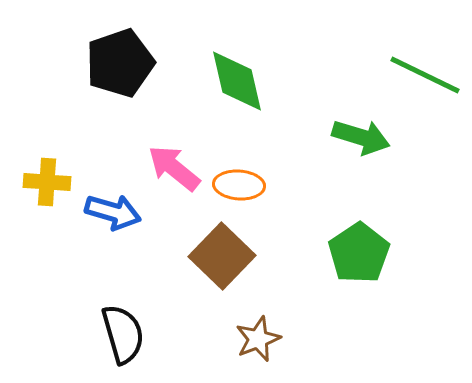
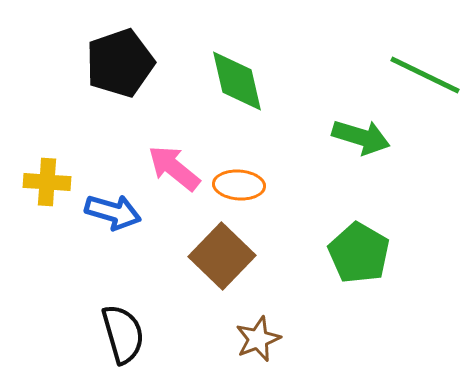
green pentagon: rotated 8 degrees counterclockwise
